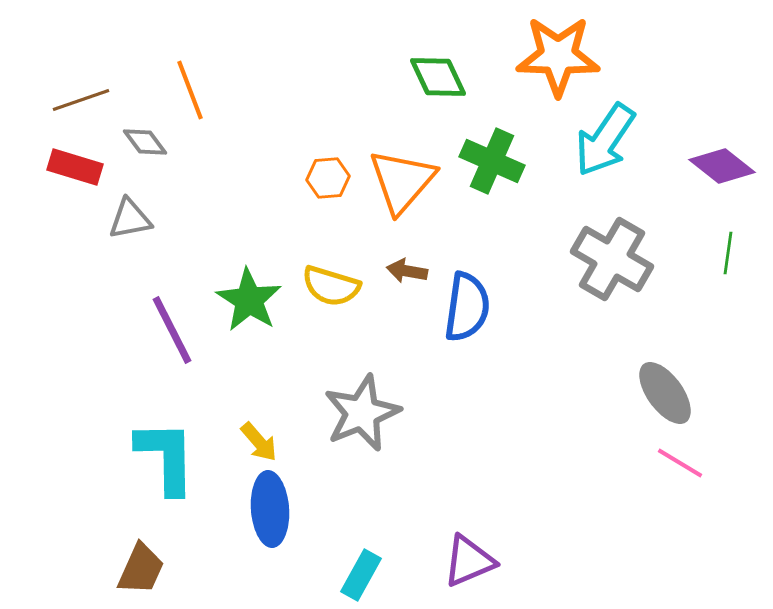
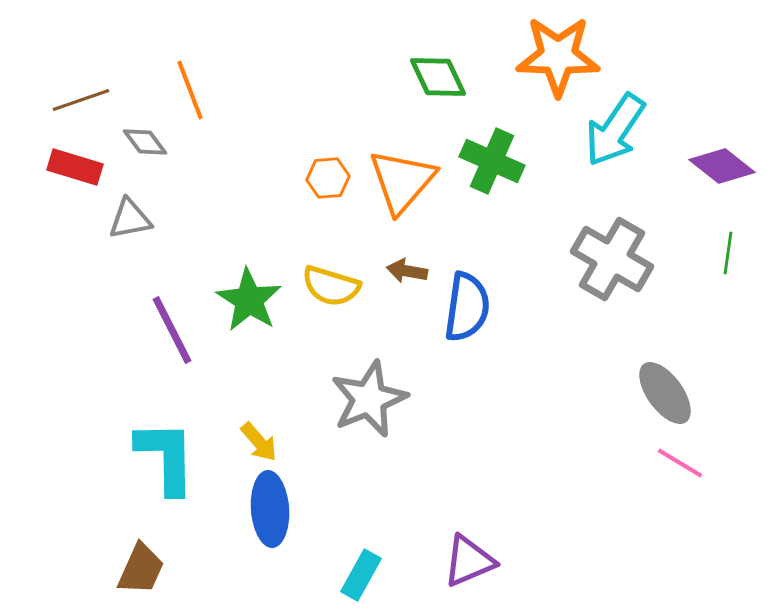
cyan arrow: moved 10 px right, 10 px up
gray star: moved 7 px right, 14 px up
